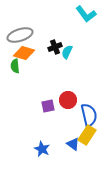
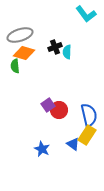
cyan semicircle: rotated 24 degrees counterclockwise
red circle: moved 9 px left, 10 px down
purple square: moved 1 px up; rotated 24 degrees counterclockwise
